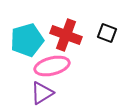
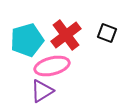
red cross: rotated 32 degrees clockwise
purple triangle: moved 2 px up
